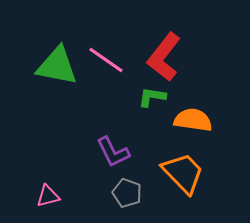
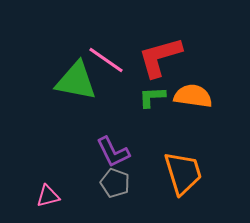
red L-shape: moved 4 px left; rotated 36 degrees clockwise
green triangle: moved 19 px right, 15 px down
green L-shape: rotated 12 degrees counterclockwise
orange semicircle: moved 24 px up
orange trapezoid: rotated 27 degrees clockwise
gray pentagon: moved 12 px left, 10 px up
